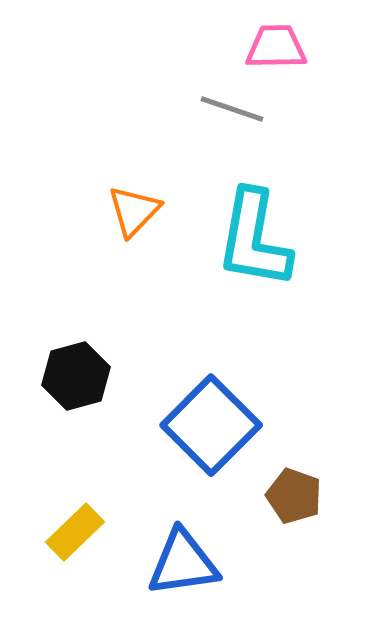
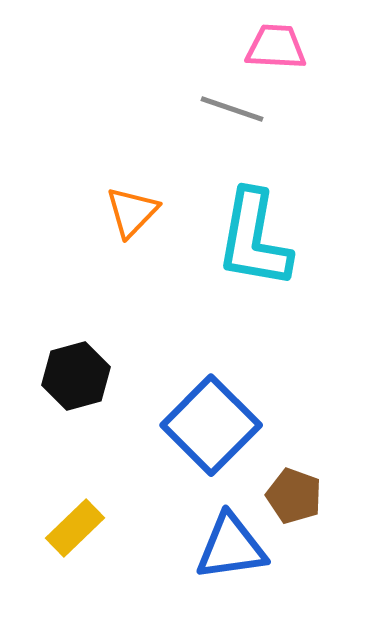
pink trapezoid: rotated 4 degrees clockwise
orange triangle: moved 2 px left, 1 px down
yellow rectangle: moved 4 px up
blue triangle: moved 48 px right, 16 px up
